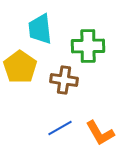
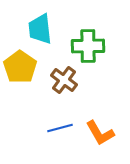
brown cross: rotated 28 degrees clockwise
blue line: rotated 15 degrees clockwise
